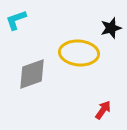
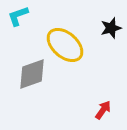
cyan L-shape: moved 2 px right, 4 px up
yellow ellipse: moved 14 px left, 8 px up; rotated 36 degrees clockwise
